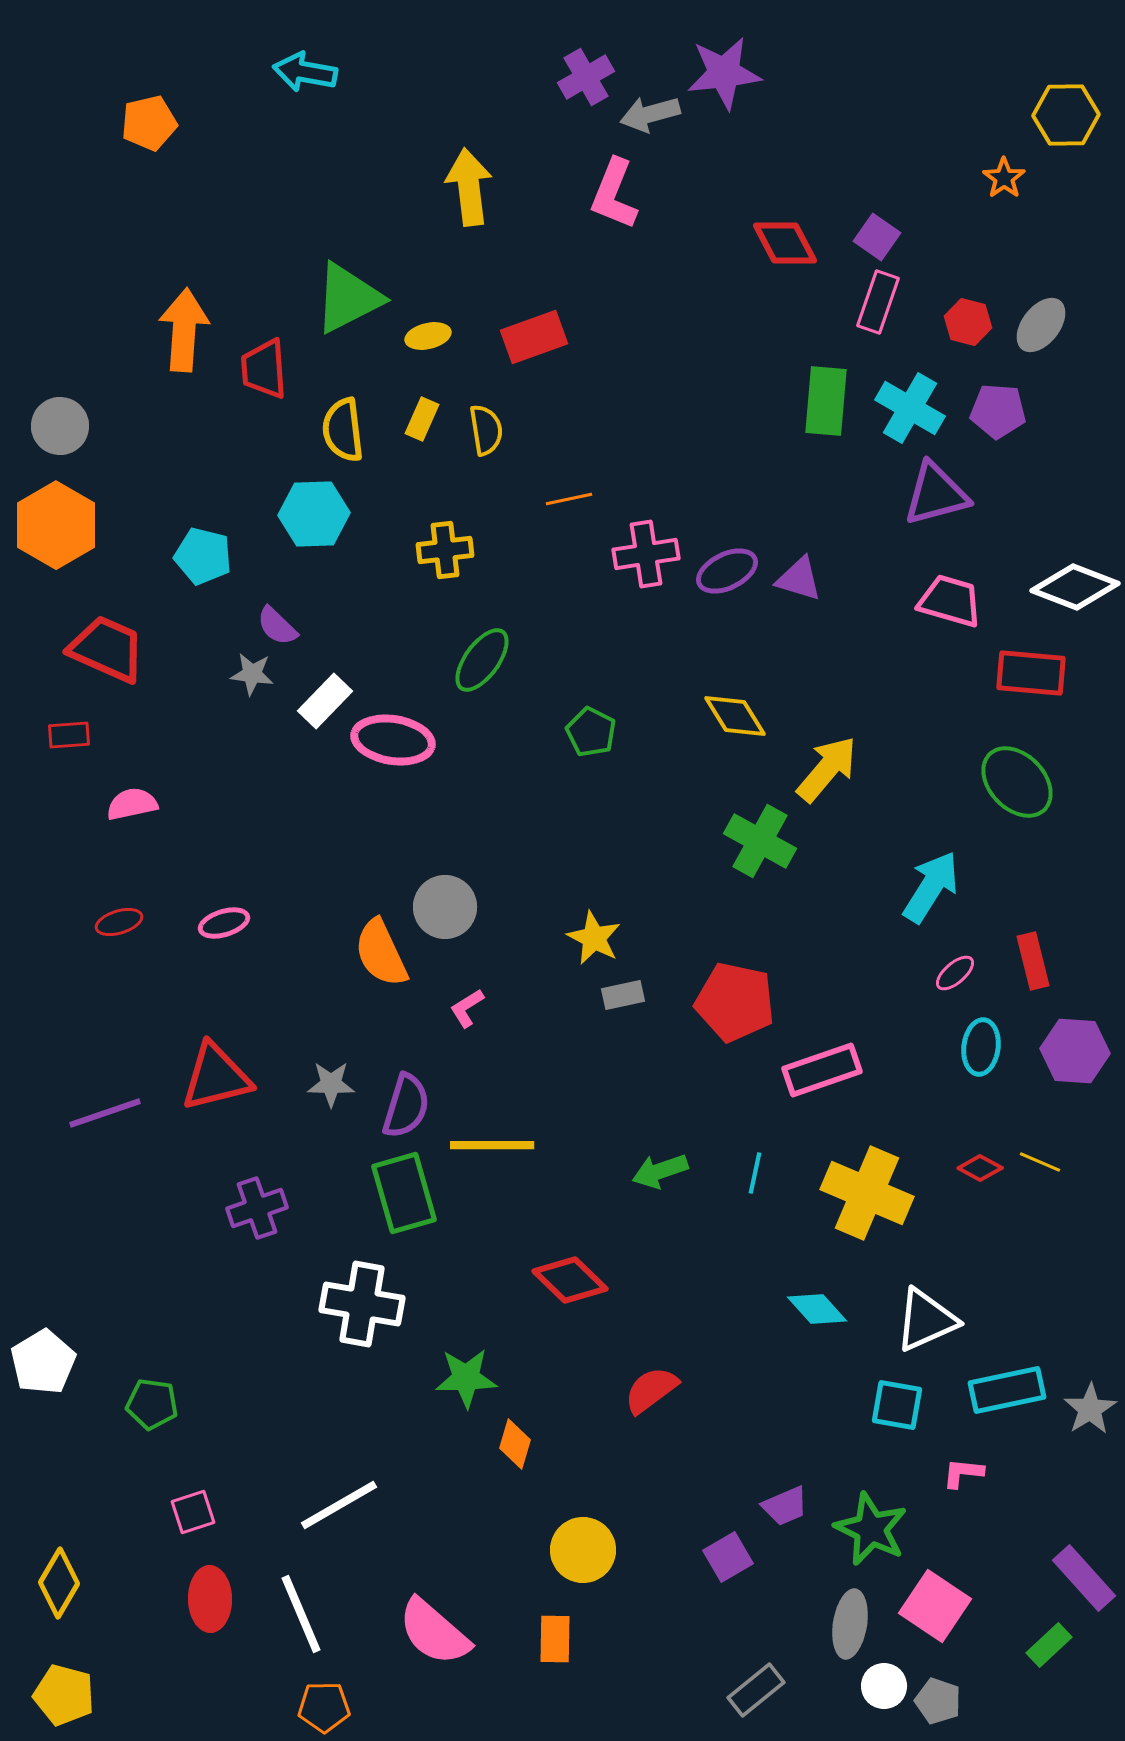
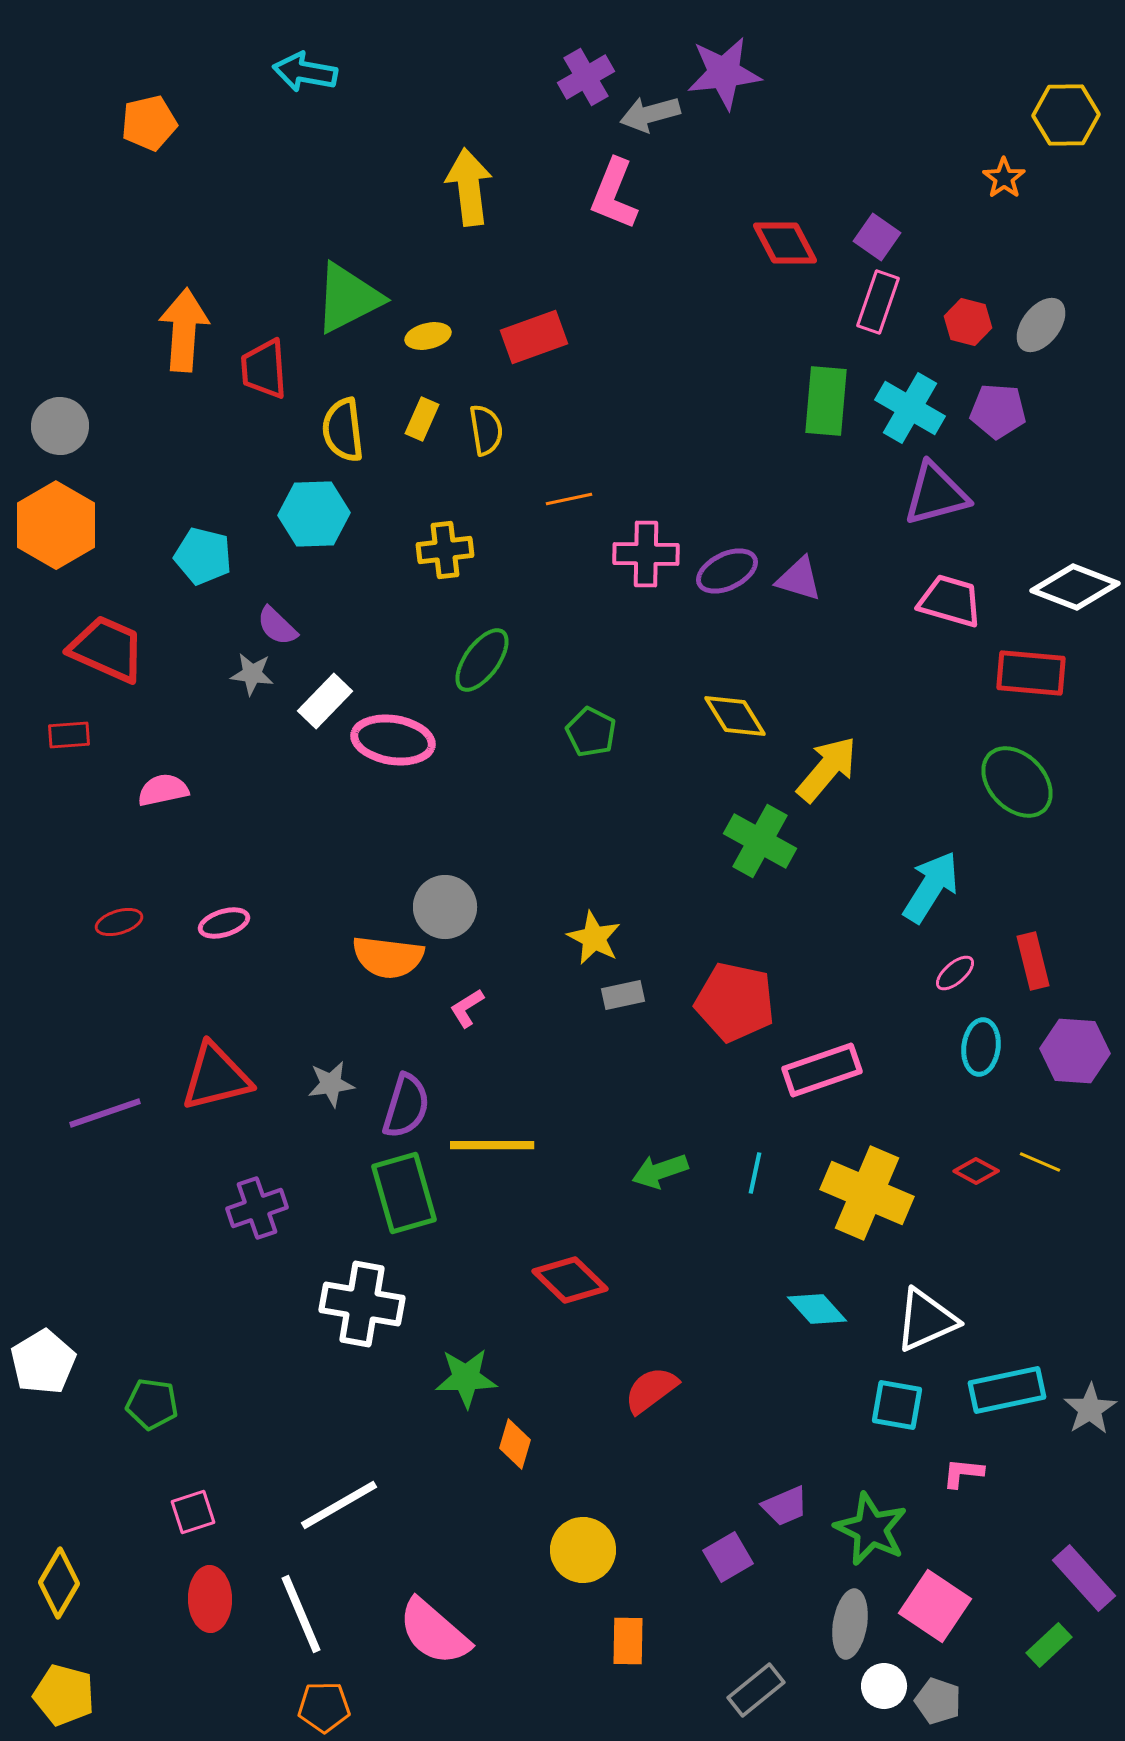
pink cross at (646, 554): rotated 10 degrees clockwise
pink semicircle at (132, 804): moved 31 px right, 14 px up
orange semicircle at (381, 953): moved 7 px right, 4 px down; rotated 58 degrees counterclockwise
gray star at (331, 1084): rotated 9 degrees counterclockwise
red diamond at (980, 1168): moved 4 px left, 3 px down
orange rectangle at (555, 1639): moved 73 px right, 2 px down
